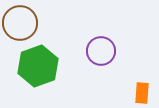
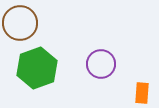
purple circle: moved 13 px down
green hexagon: moved 1 px left, 2 px down
